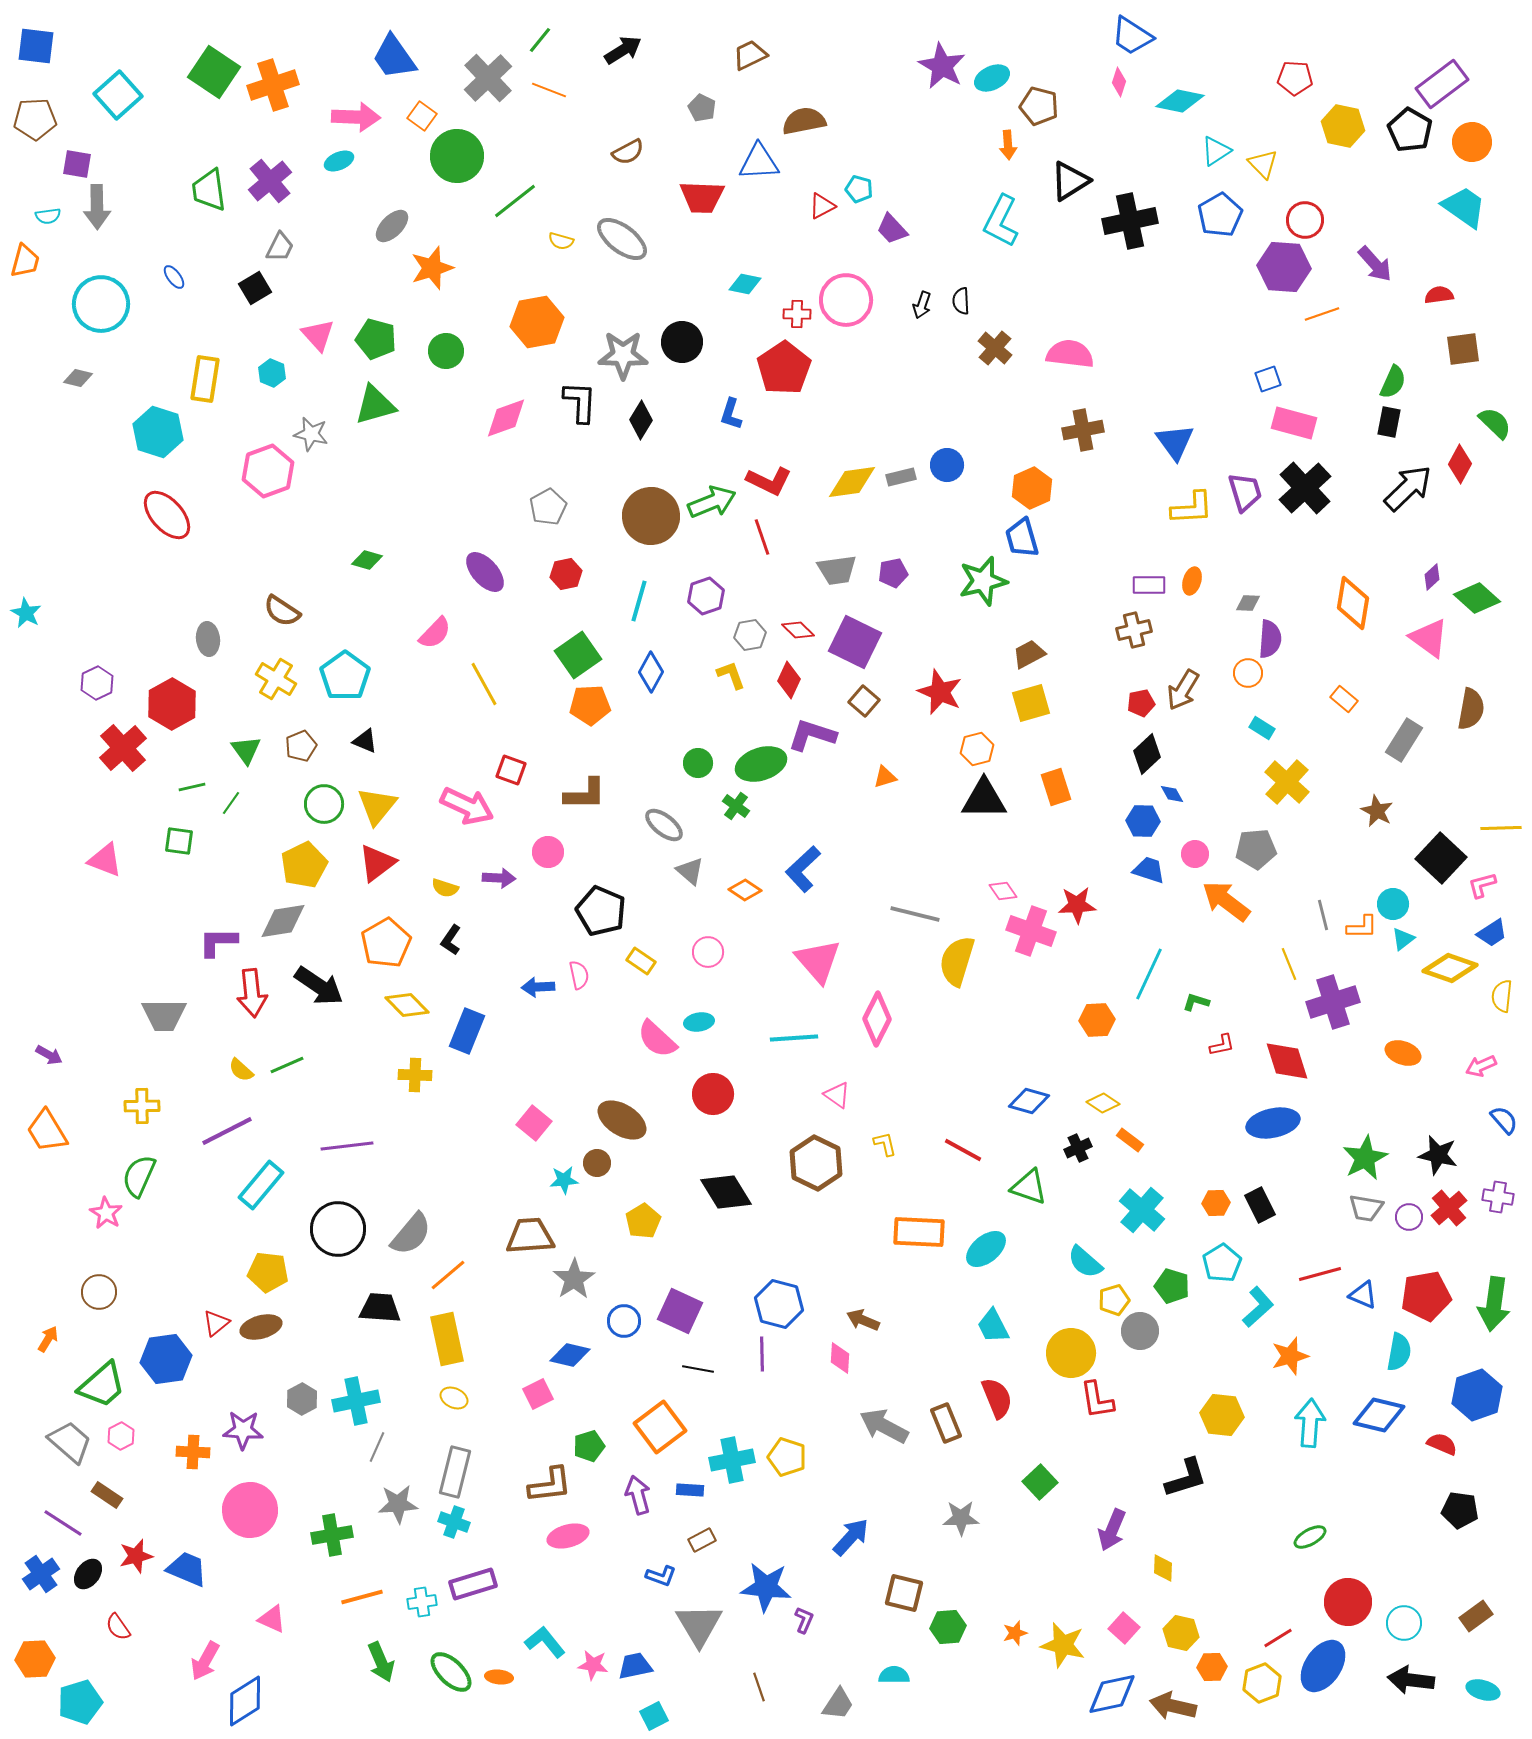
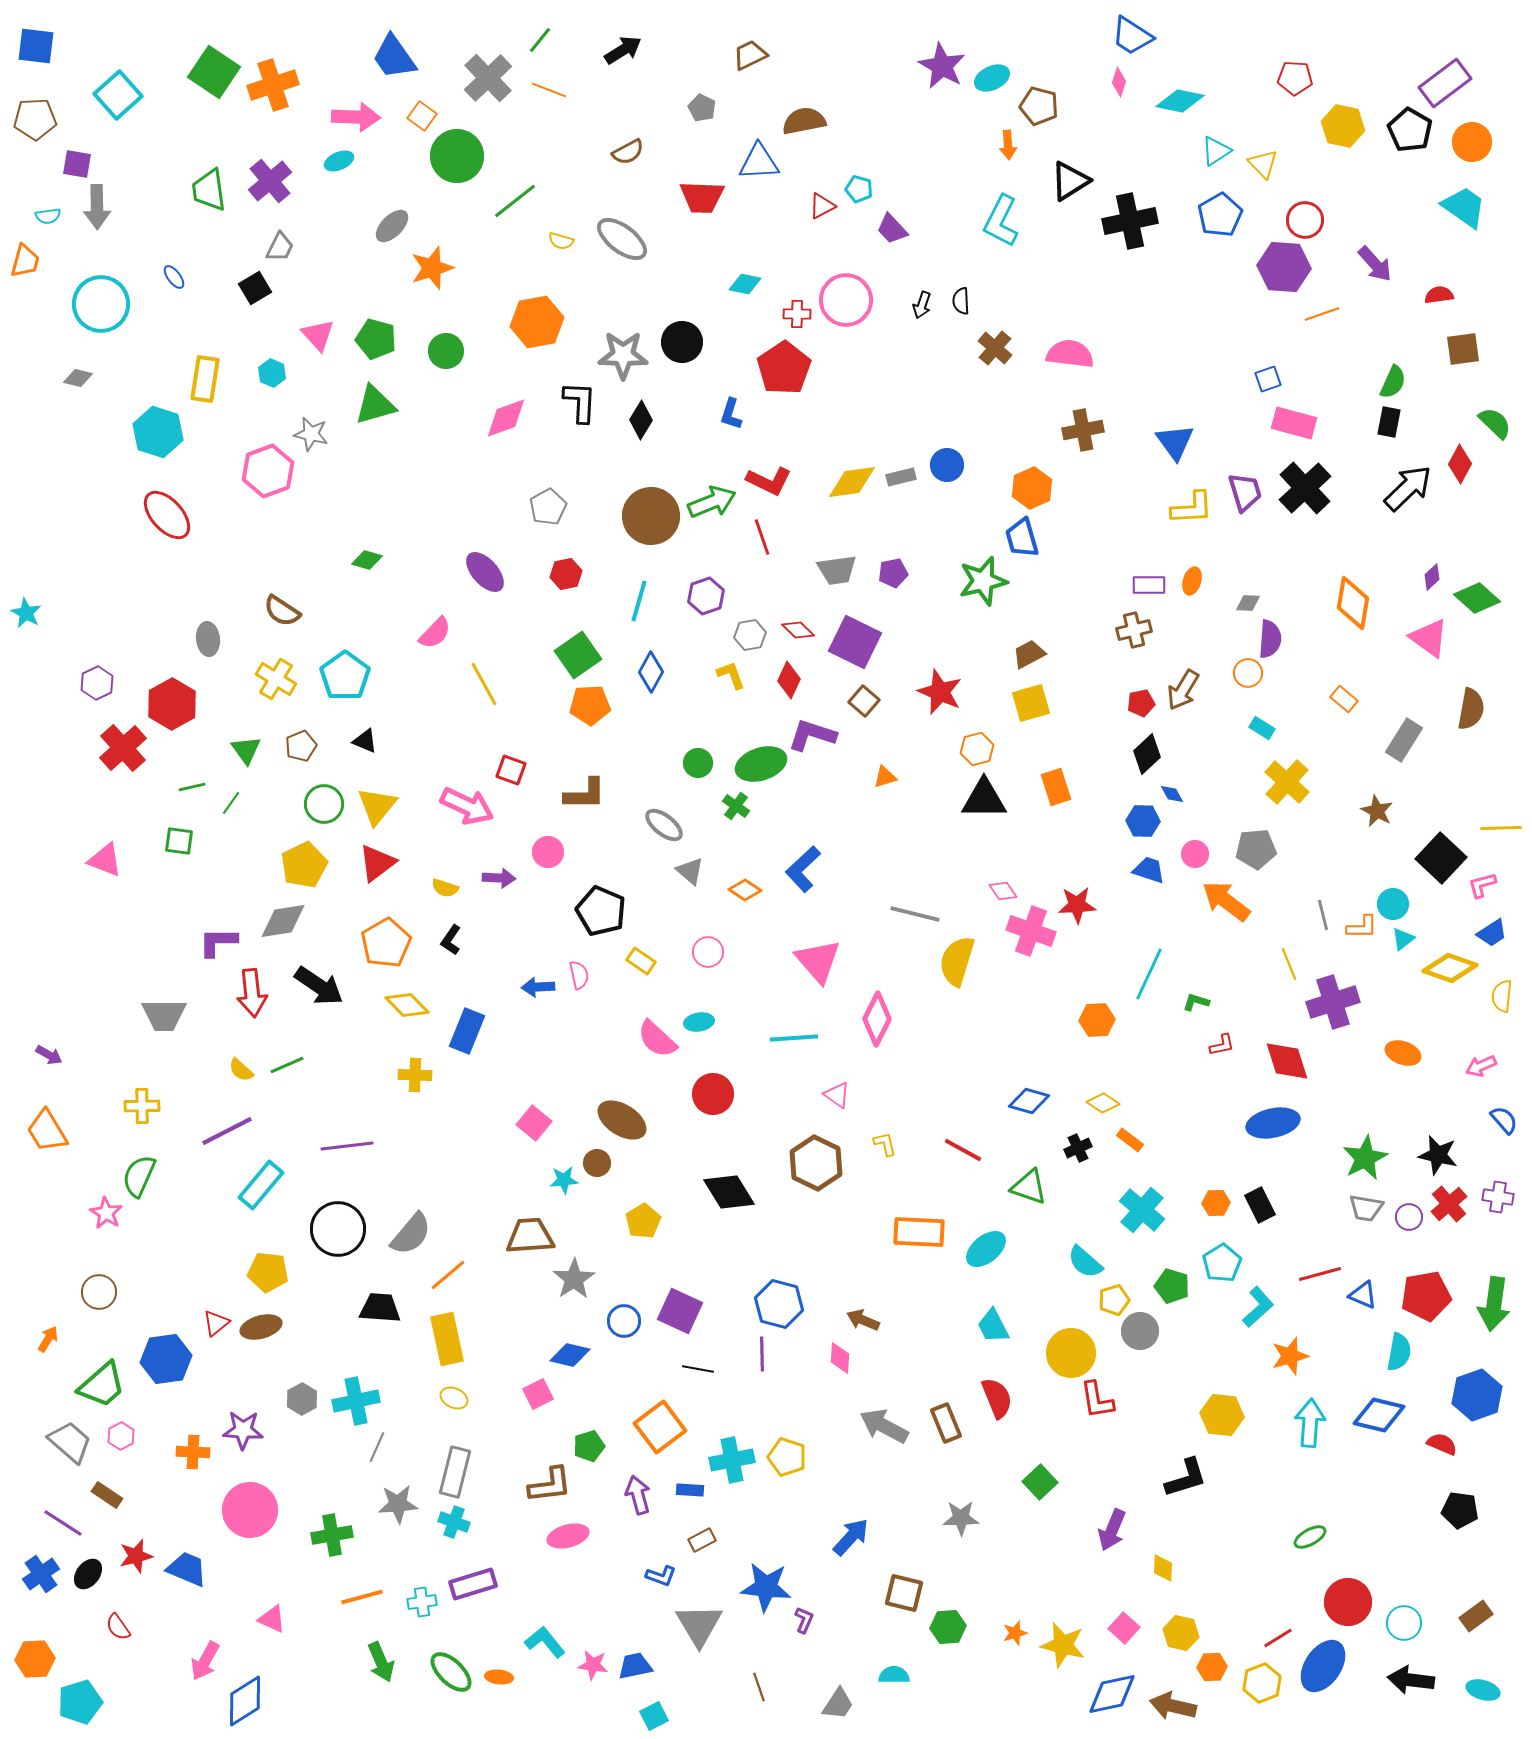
purple rectangle at (1442, 84): moved 3 px right, 1 px up
black diamond at (726, 1192): moved 3 px right
red cross at (1449, 1208): moved 4 px up
